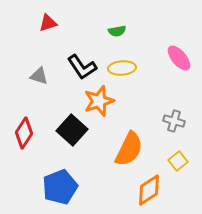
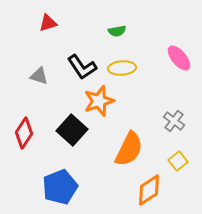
gray cross: rotated 20 degrees clockwise
